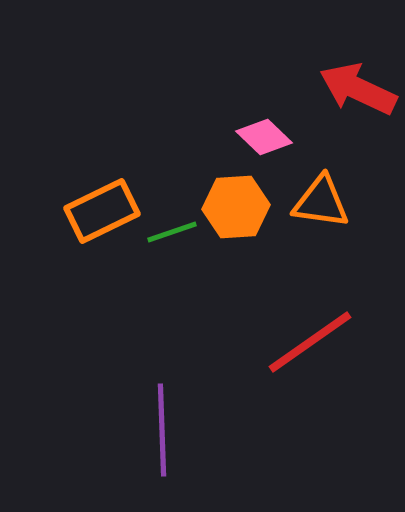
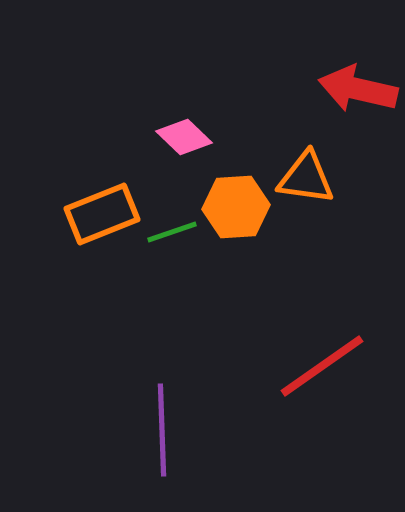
red arrow: rotated 12 degrees counterclockwise
pink diamond: moved 80 px left
orange triangle: moved 15 px left, 24 px up
orange rectangle: moved 3 px down; rotated 4 degrees clockwise
red line: moved 12 px right, 24 px down
